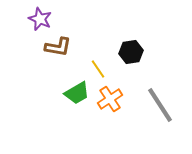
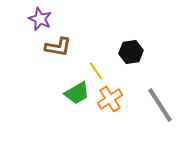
yellow line: moved 2 px left, 2 px down
